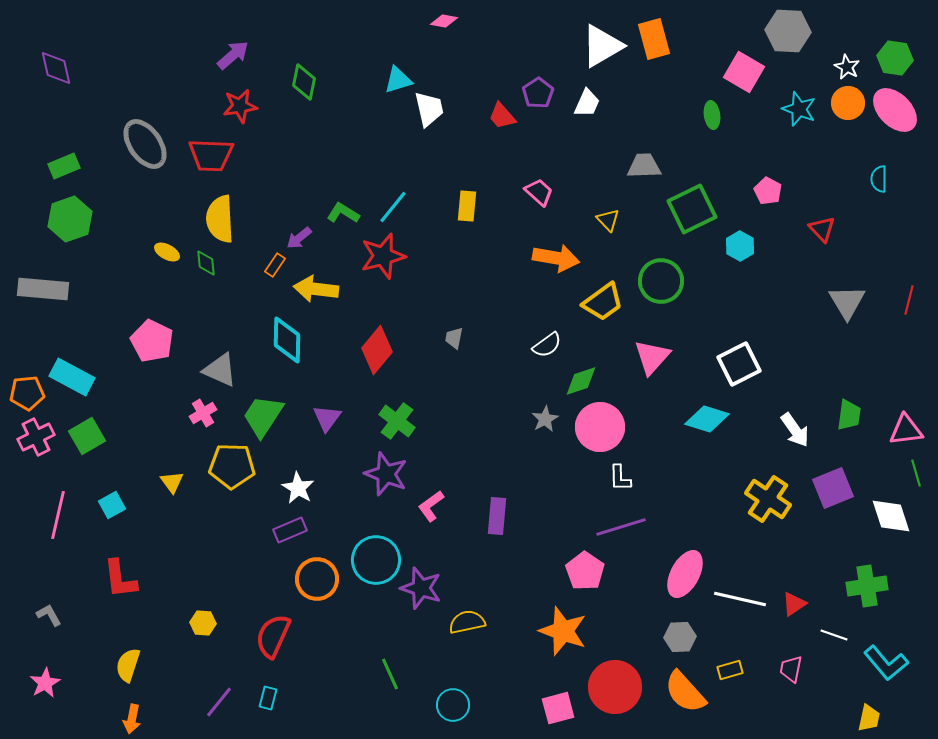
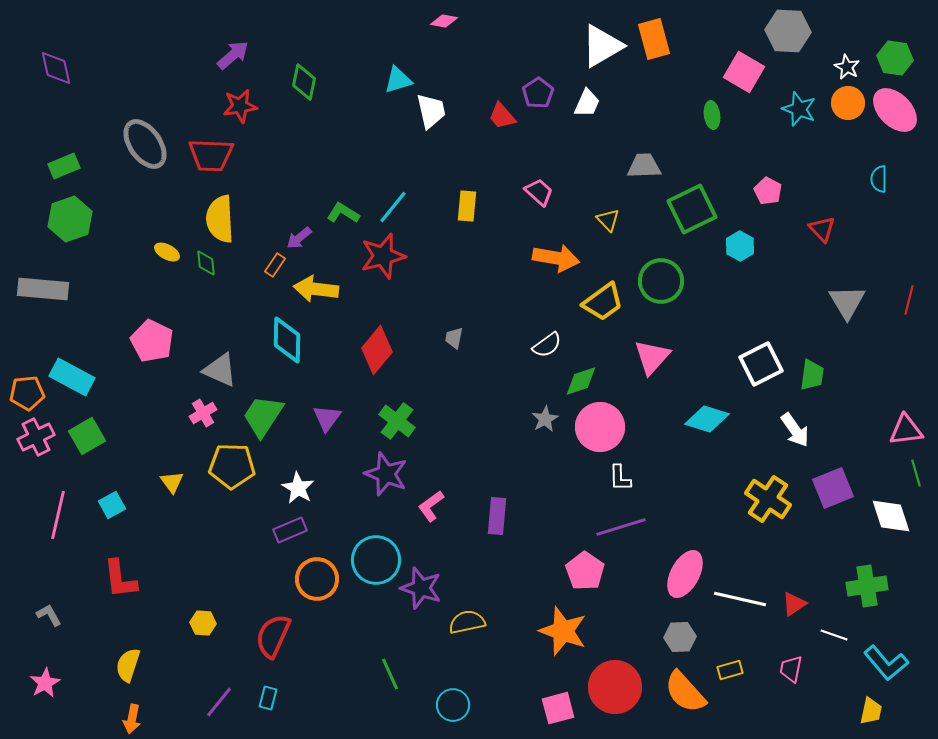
white trapezoid at (429, 109): moved 2 px right, 2 px down
white square at (739, 364): moved 22 px right
green trapezoid at (849, 415): moved 37 px left, 40 px up
yellow trapezoid at (869, 718): moved 2 px right, 7 px up
